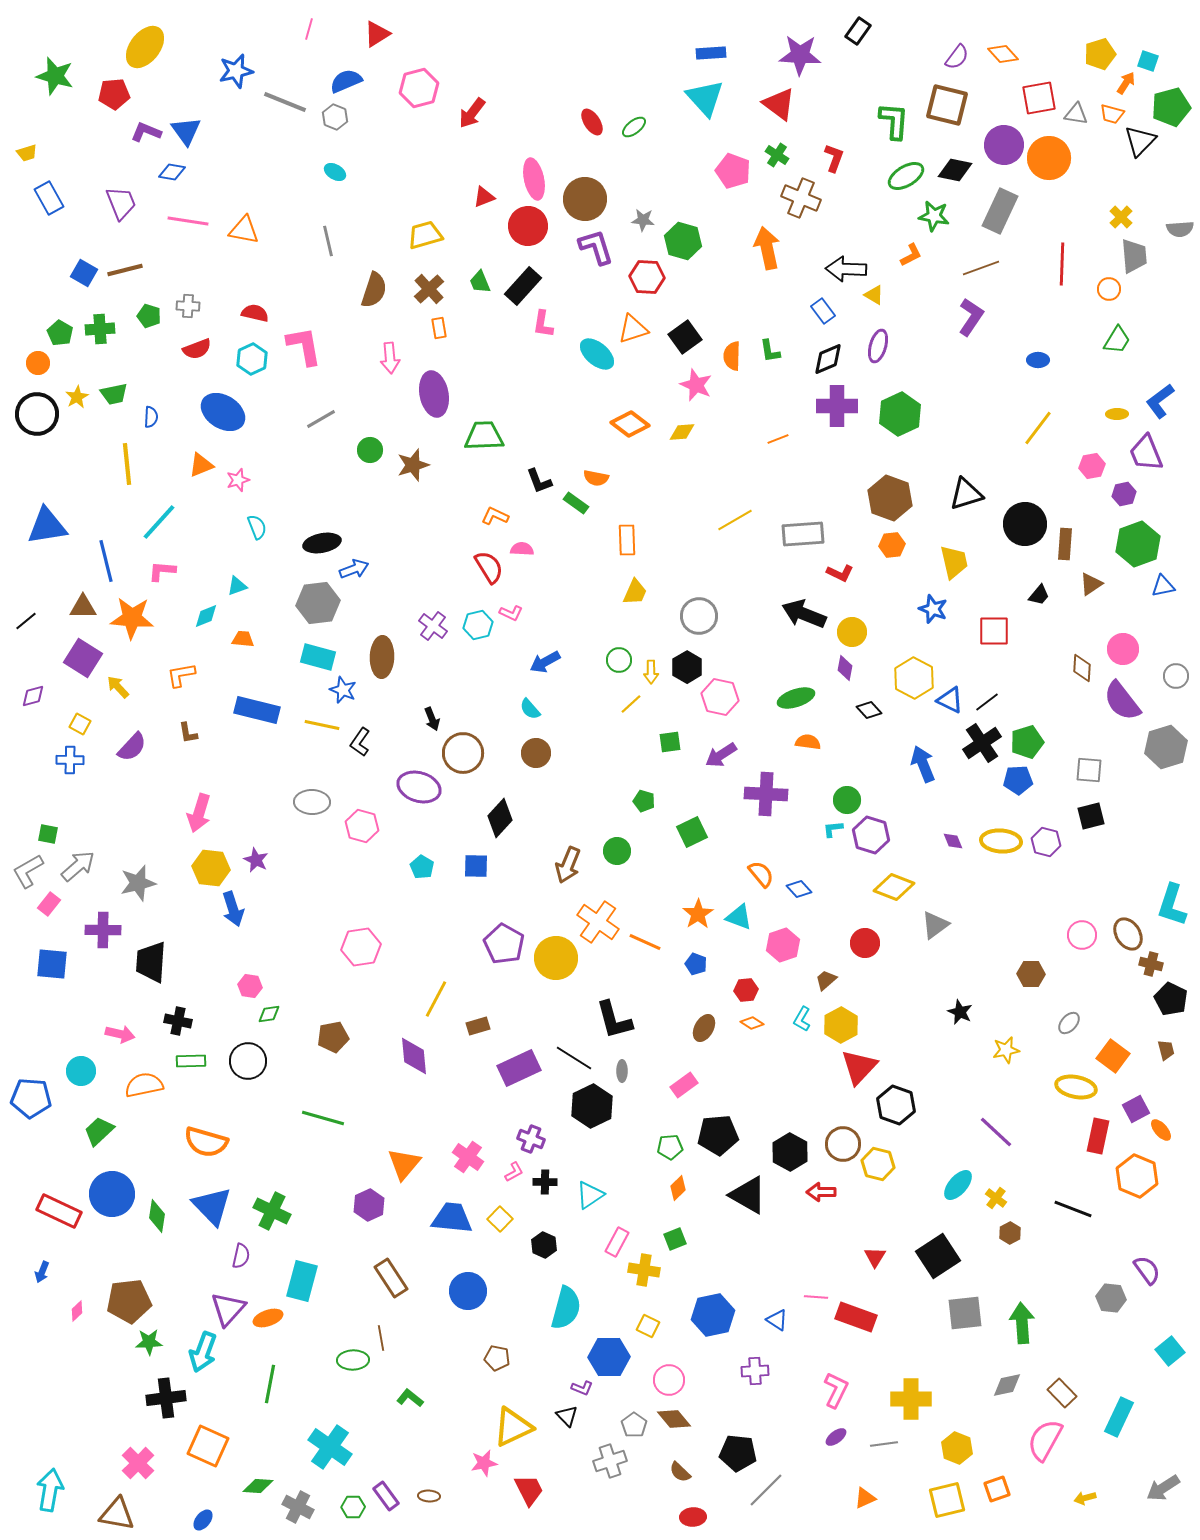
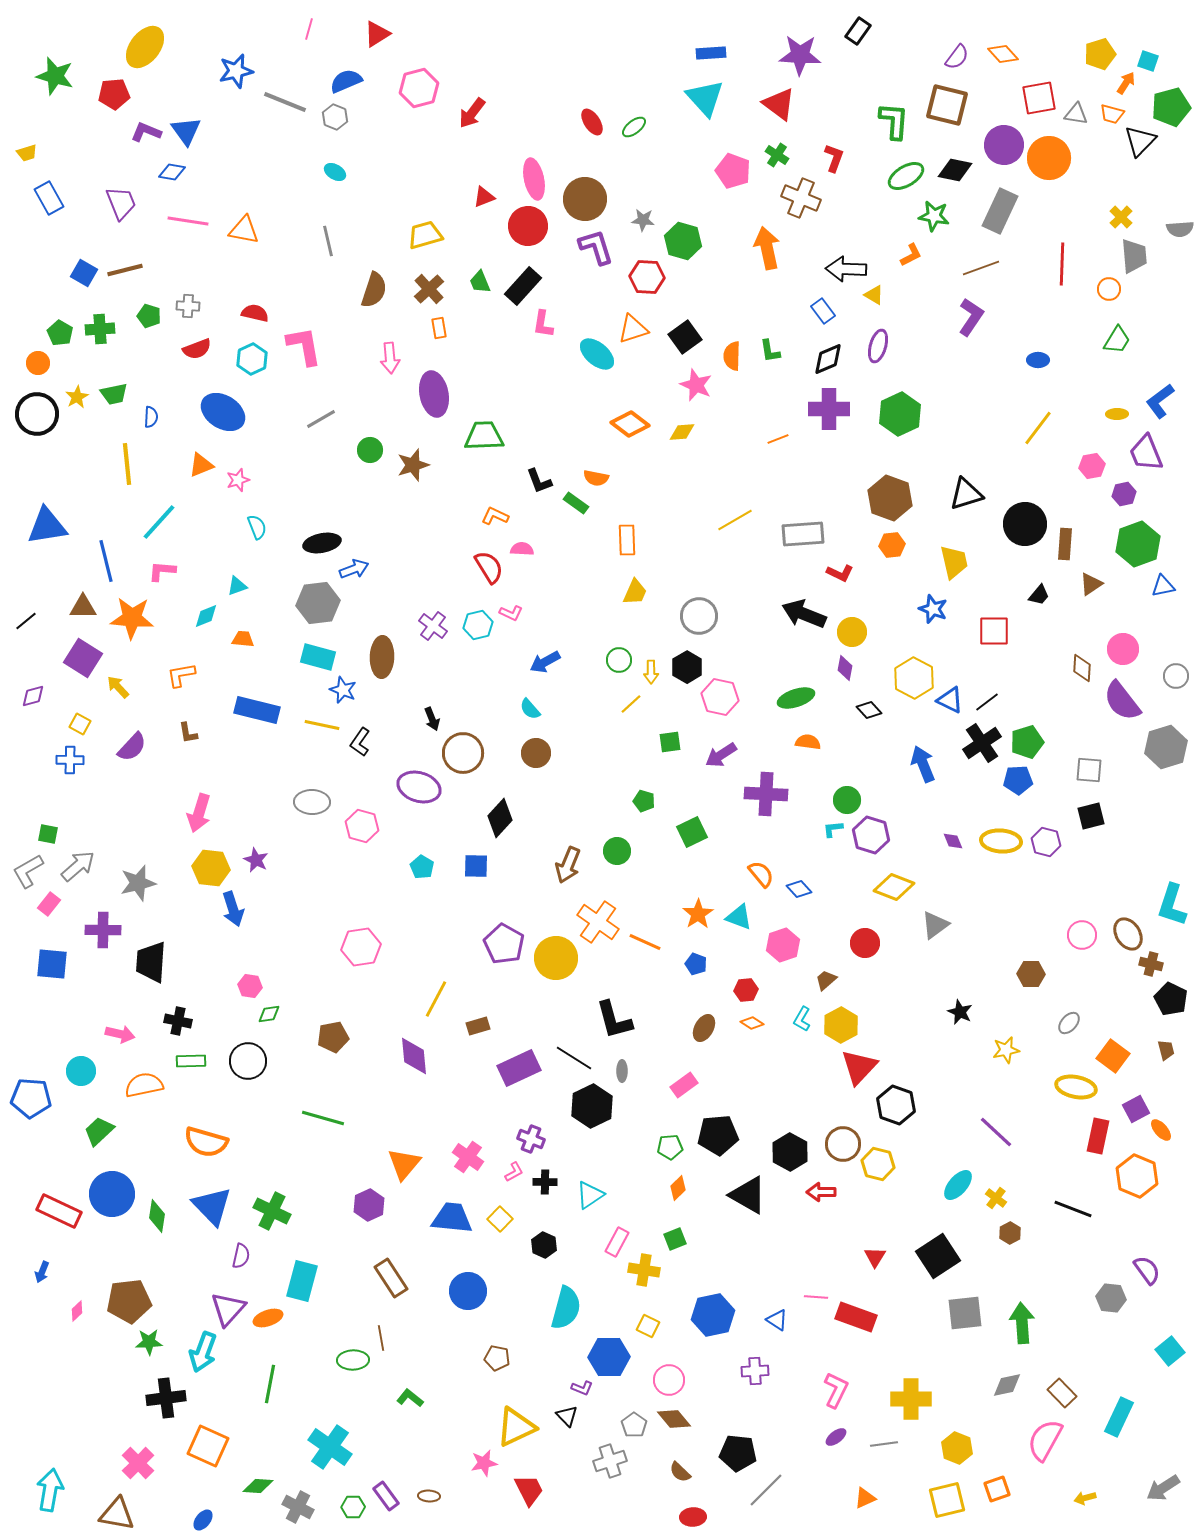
purple cross at (837, 406): moved 8 px left, 3 px down
yellow triangle at (513, 1427): moved 3 px right
